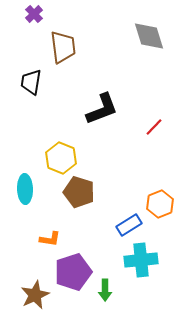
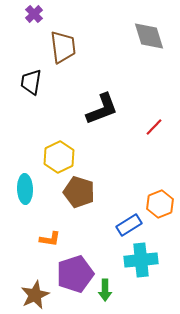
yellow hexagon: moved 2 px left, 1 px up; rotated 12 degrees clockwise
purple pentagon: moved 2 px right, 2 px down
